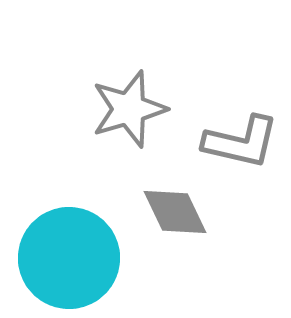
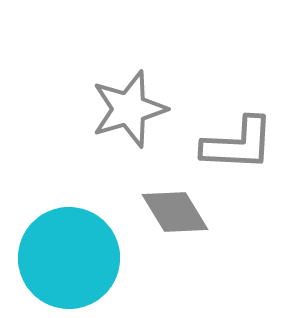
gray L-shape: moved 3 px left, 2 px down; rotated 10 degrees counterclockwise
gray diamond: rotated 6 degrees counterclockwise
